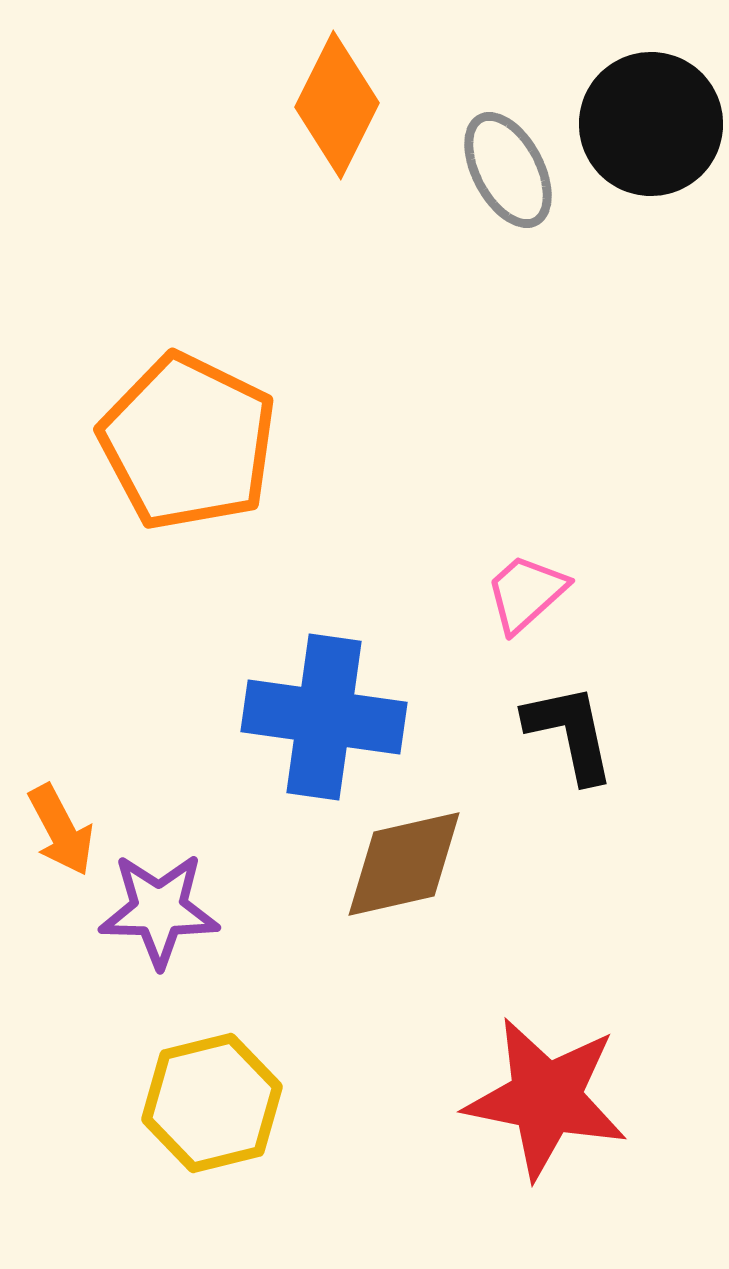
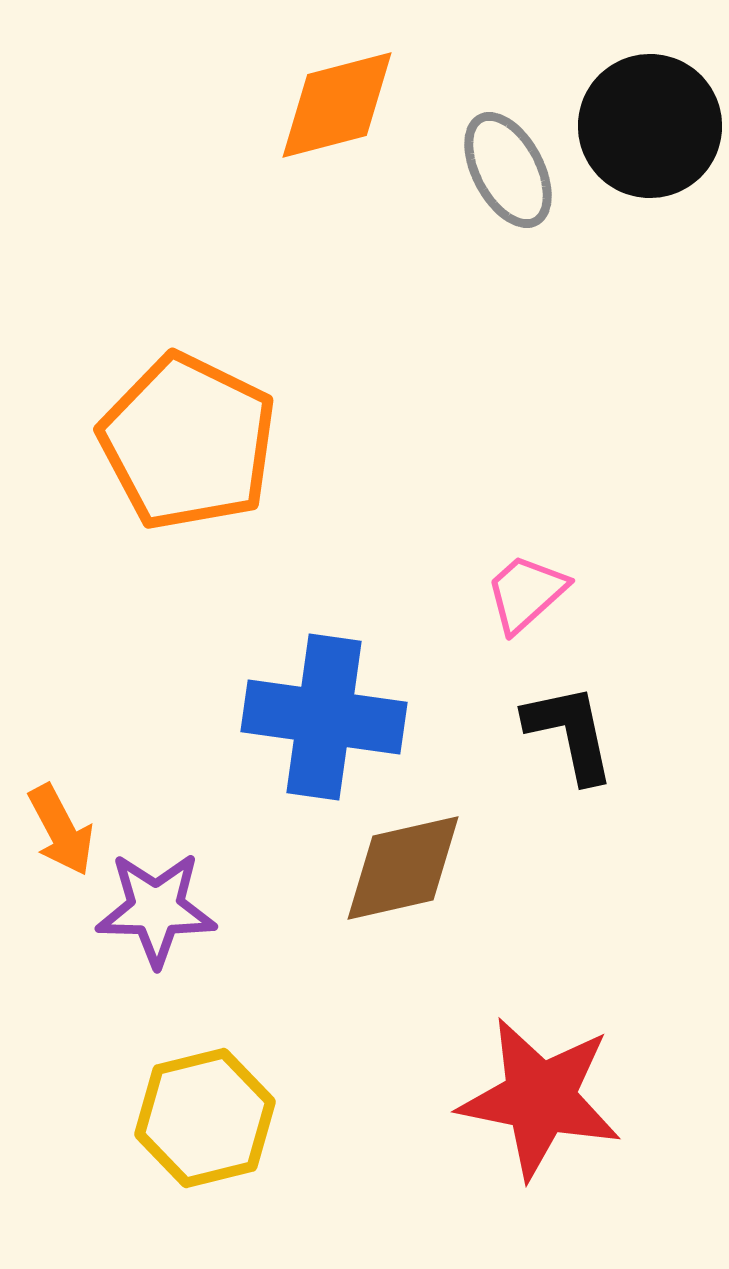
orange diamond: rotated 49 degrees clockwise
black circle: moved 1 px left, 2 px down
brown diamond: moved 1 px left, 4 px down
purple star: moved 3 px left, 1 px up
red star: moved 6 px left
yellow hexagon: moved 7 px left, 15 px down
